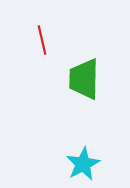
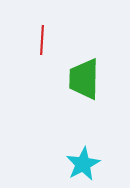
red line: rotated 16 degrees clockwise
